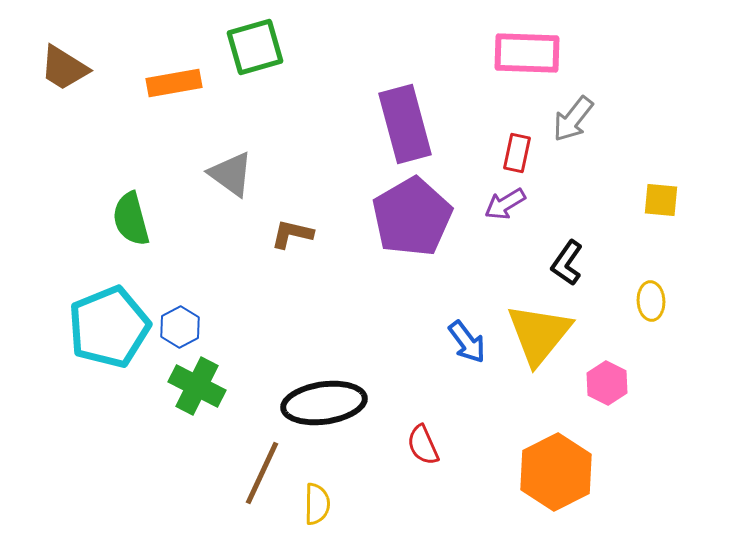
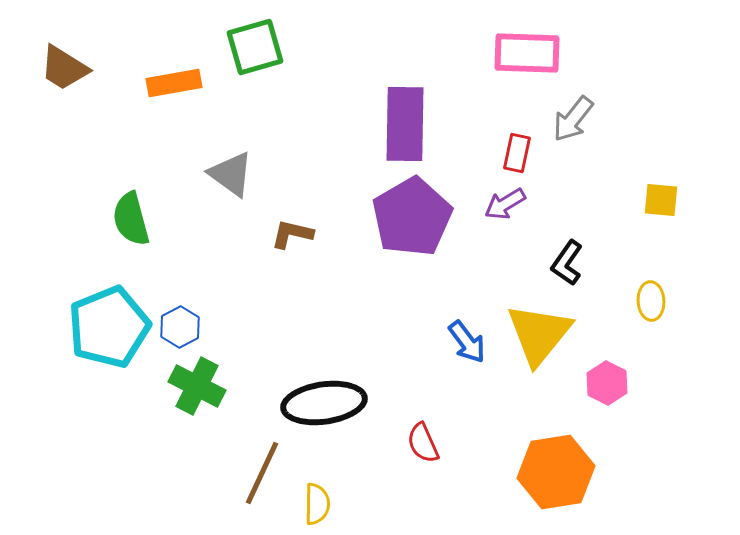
purple rectangle: rotated 16 degrees clockwise
red semicircle: moved 2 px up
orange hexagon: rotated 18 degrees clockwise
